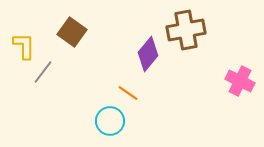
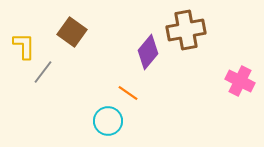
purple diamond: moved 2 px up
cyan circle: moved 2 px left
